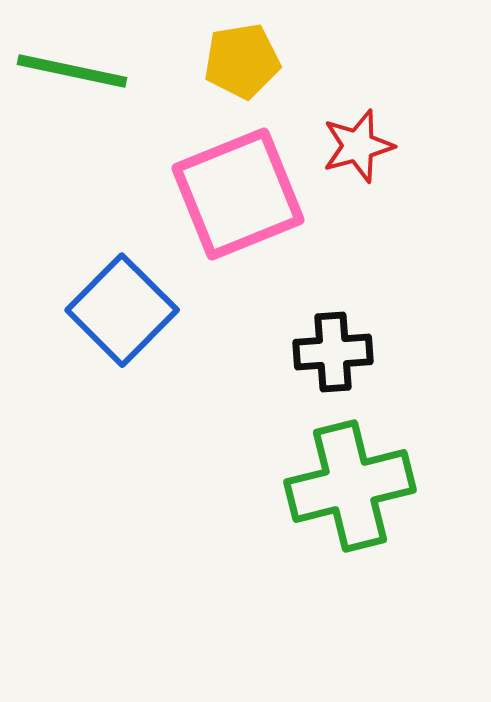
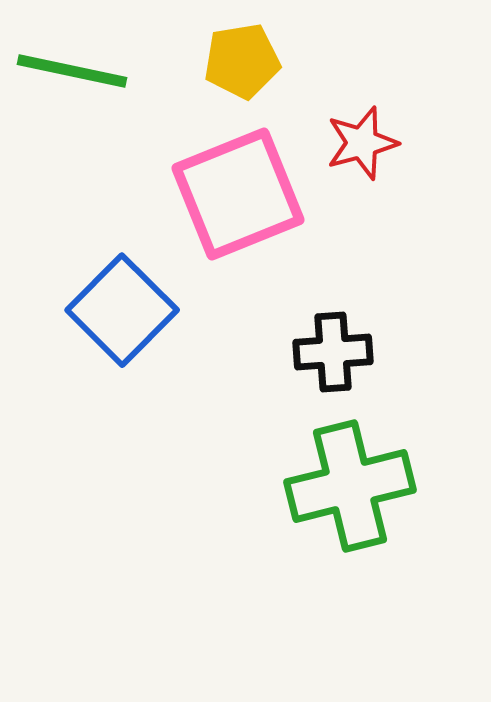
red star: moved 4 px right, 3 px up
